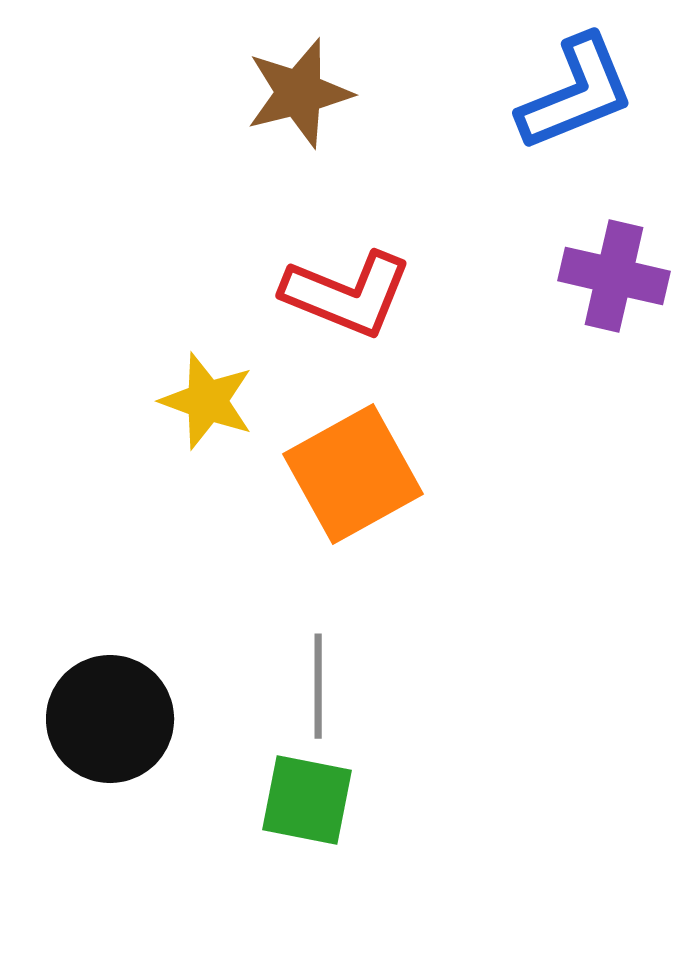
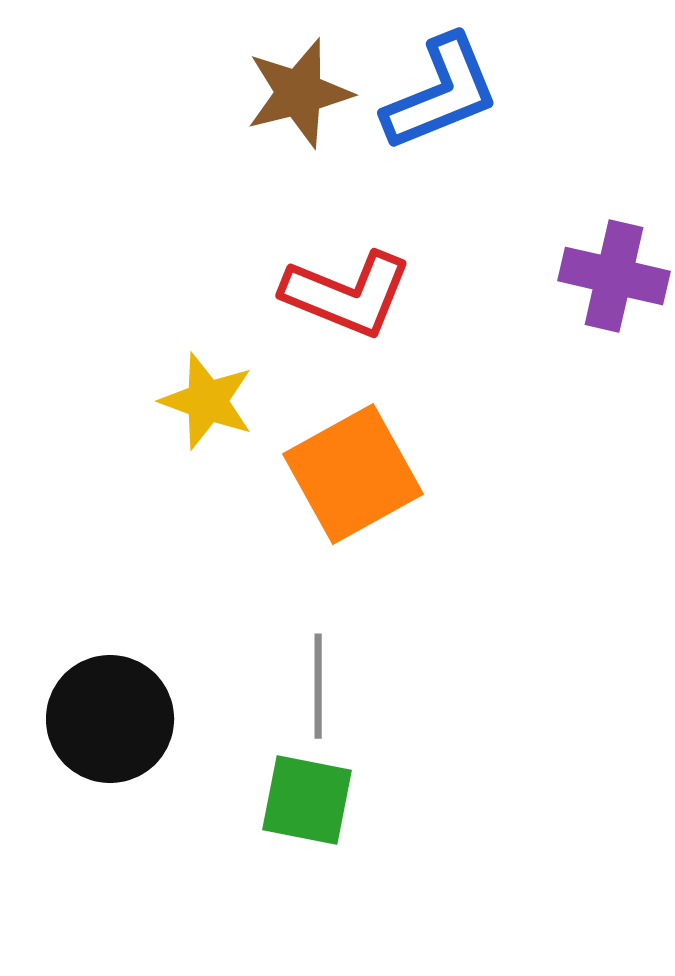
blue L-shape: moved 135 px left
